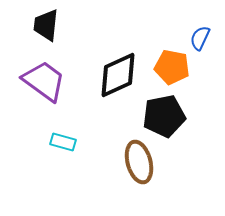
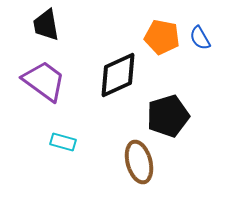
black trapezoid: rotated 16 degrees counterclockwise
blue semicircle: rotated 55 degrees counterclockwise
orange pentagon: moved 10 px left, 30 px up
black pentagon: moved 4 px right; rotated 6 degrees counterclockwise
